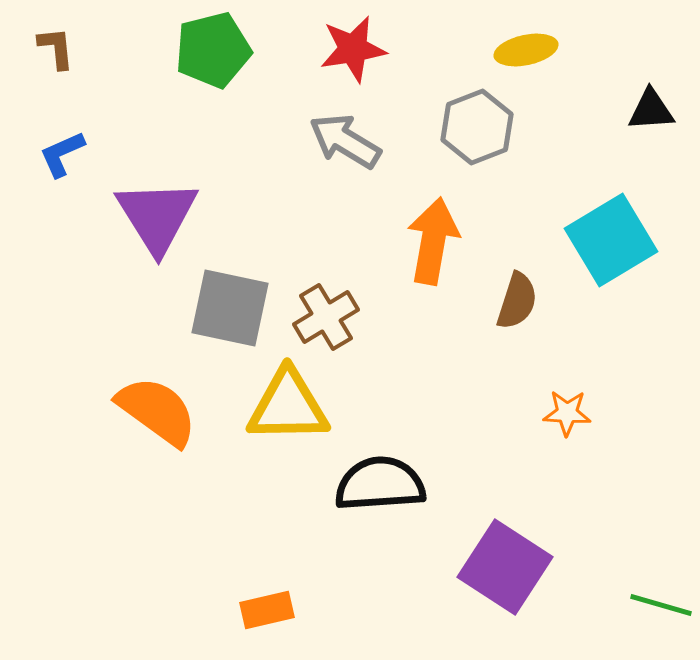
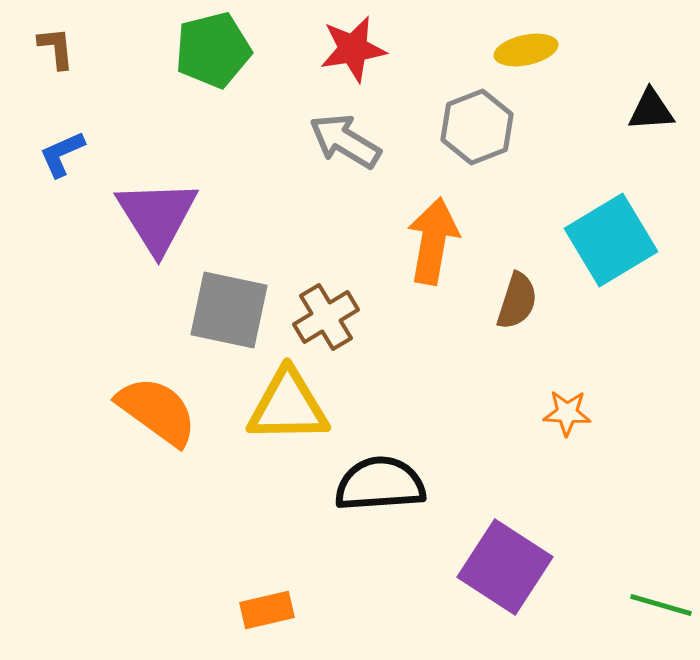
gray square: moved 1 px left, 2 px down
